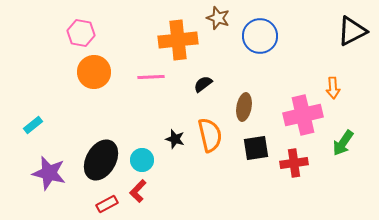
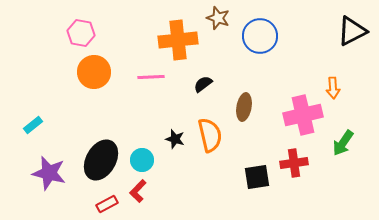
black square: moved 1 px right, 29 px down
